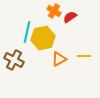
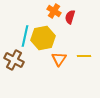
red semicircle: rotated 40 degrees counterclockwise
cyan line: moved 2 px left, 4 px down
orange triangle: rotated 28 degrees counterclockwise
